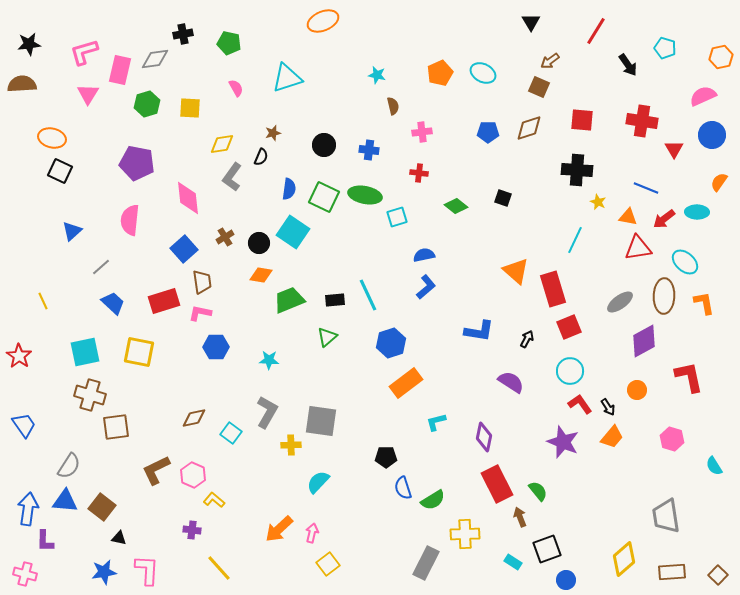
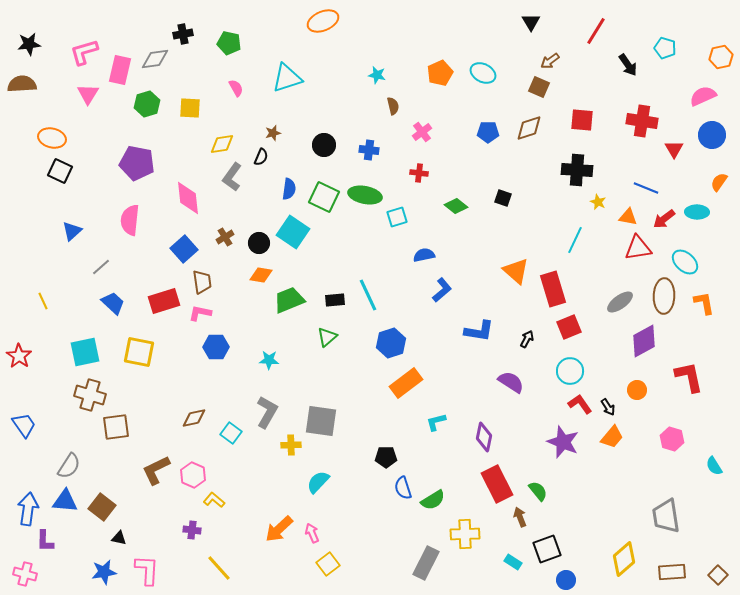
pink cross at (422, 132): rotated 30 degrees counterclockwise
blue L-shape at (426, 287): moved 16 px right, 3 px down
pink arrow at (312, 533): rotated 36 degrees counterclockwise
